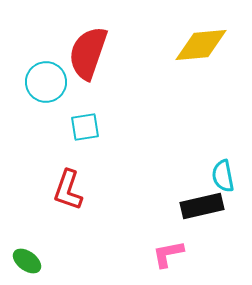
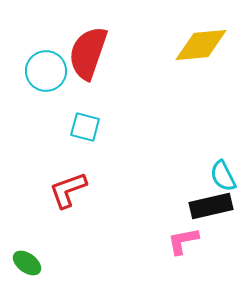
cyan circle: moved 11 px up
cyan square: rotated 24 degrees clockwise
cyan semicircle: rotated 16 degrees counterclockwise
red L-shape: rotated 51 degrees clockwise
black rectangle: moved 9 px right
pink L-shape: moved 15 px right, 13 px up
green ellipse: moved 2 px down
